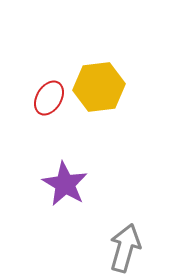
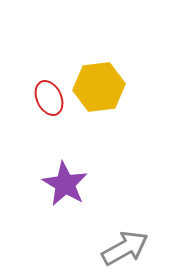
red ellipse: rotated 56 degrees counterclockwise
gray arrow: rotated 45 degrees clockwise
